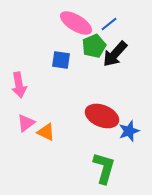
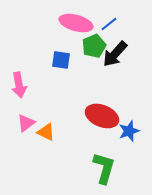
pink ellipse: rotated 16 degrees counterclockwise
